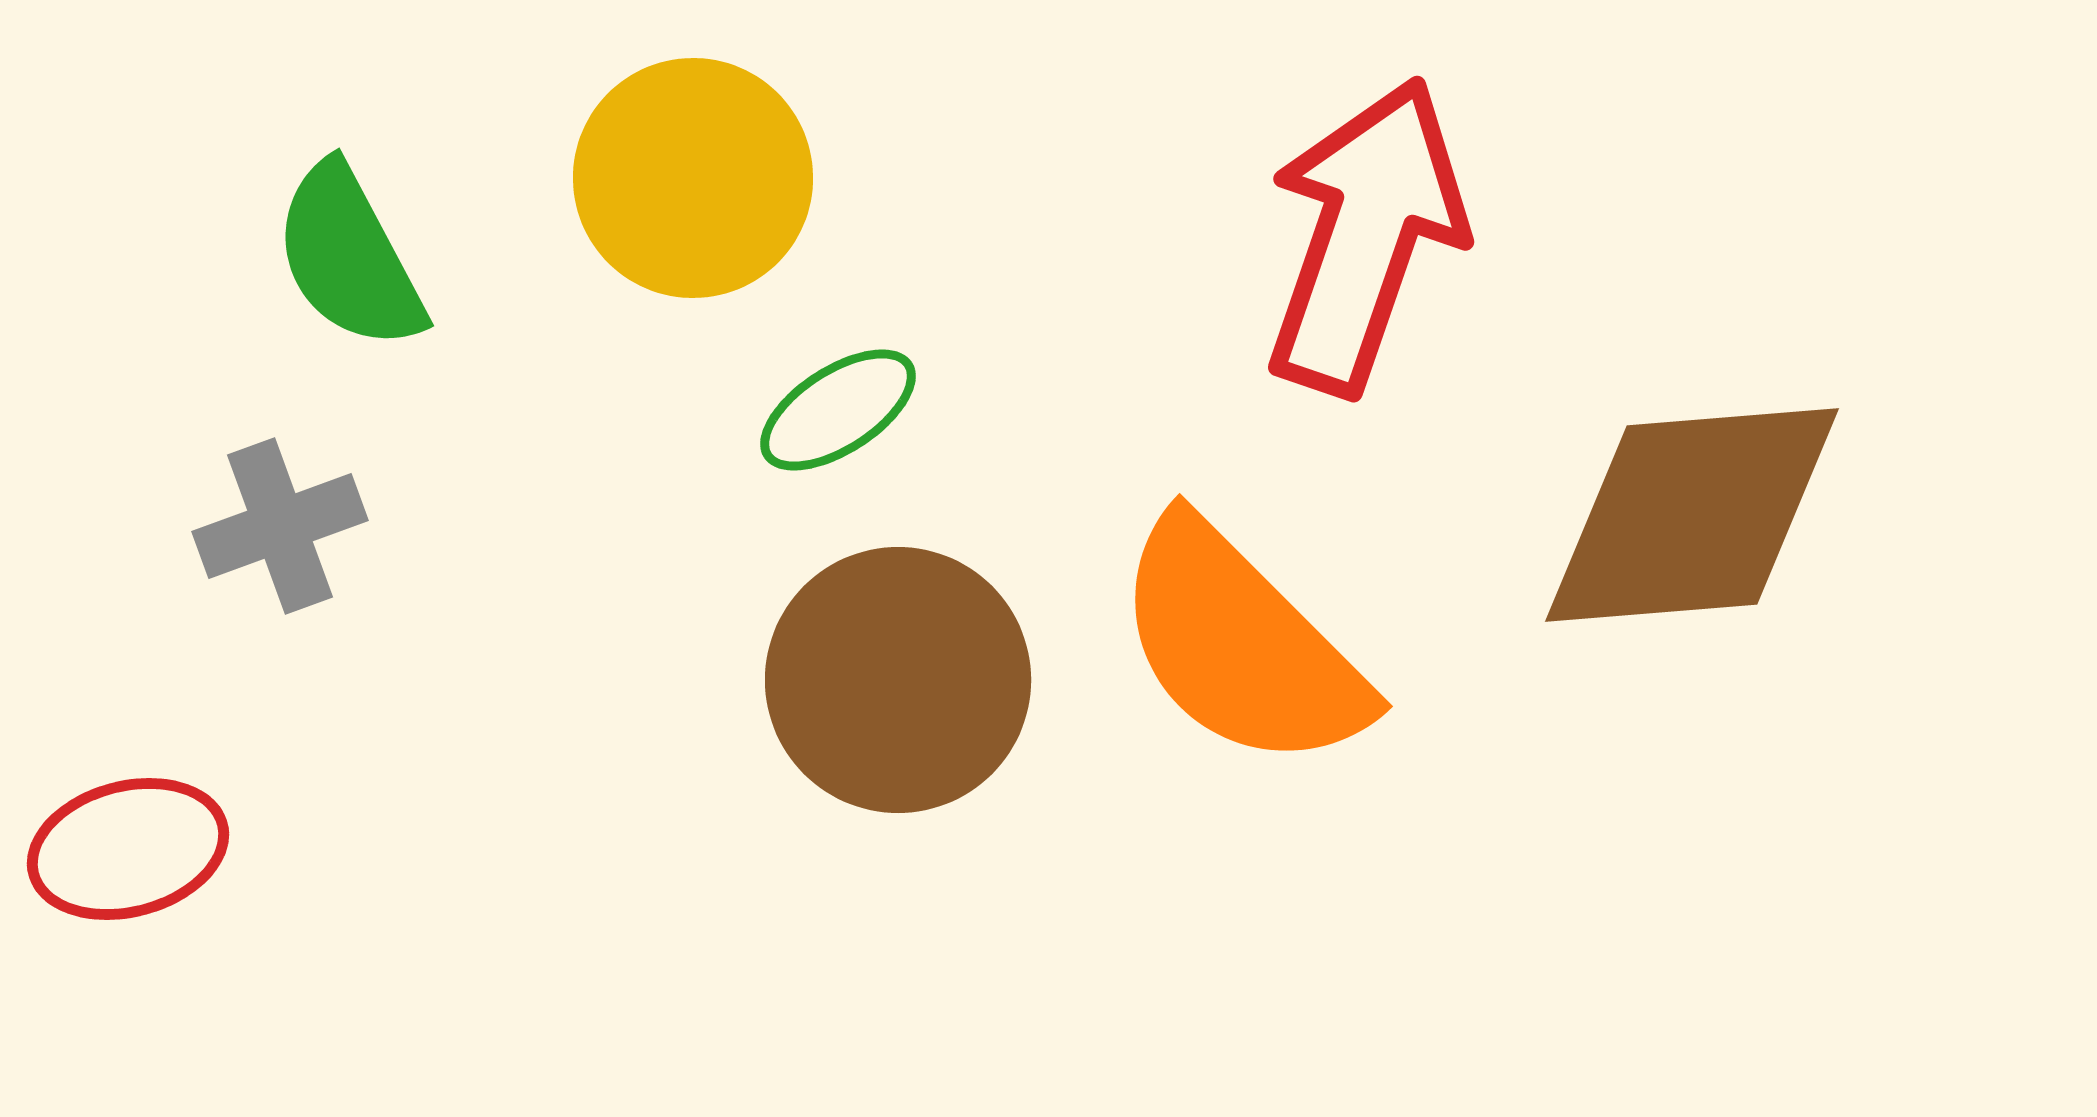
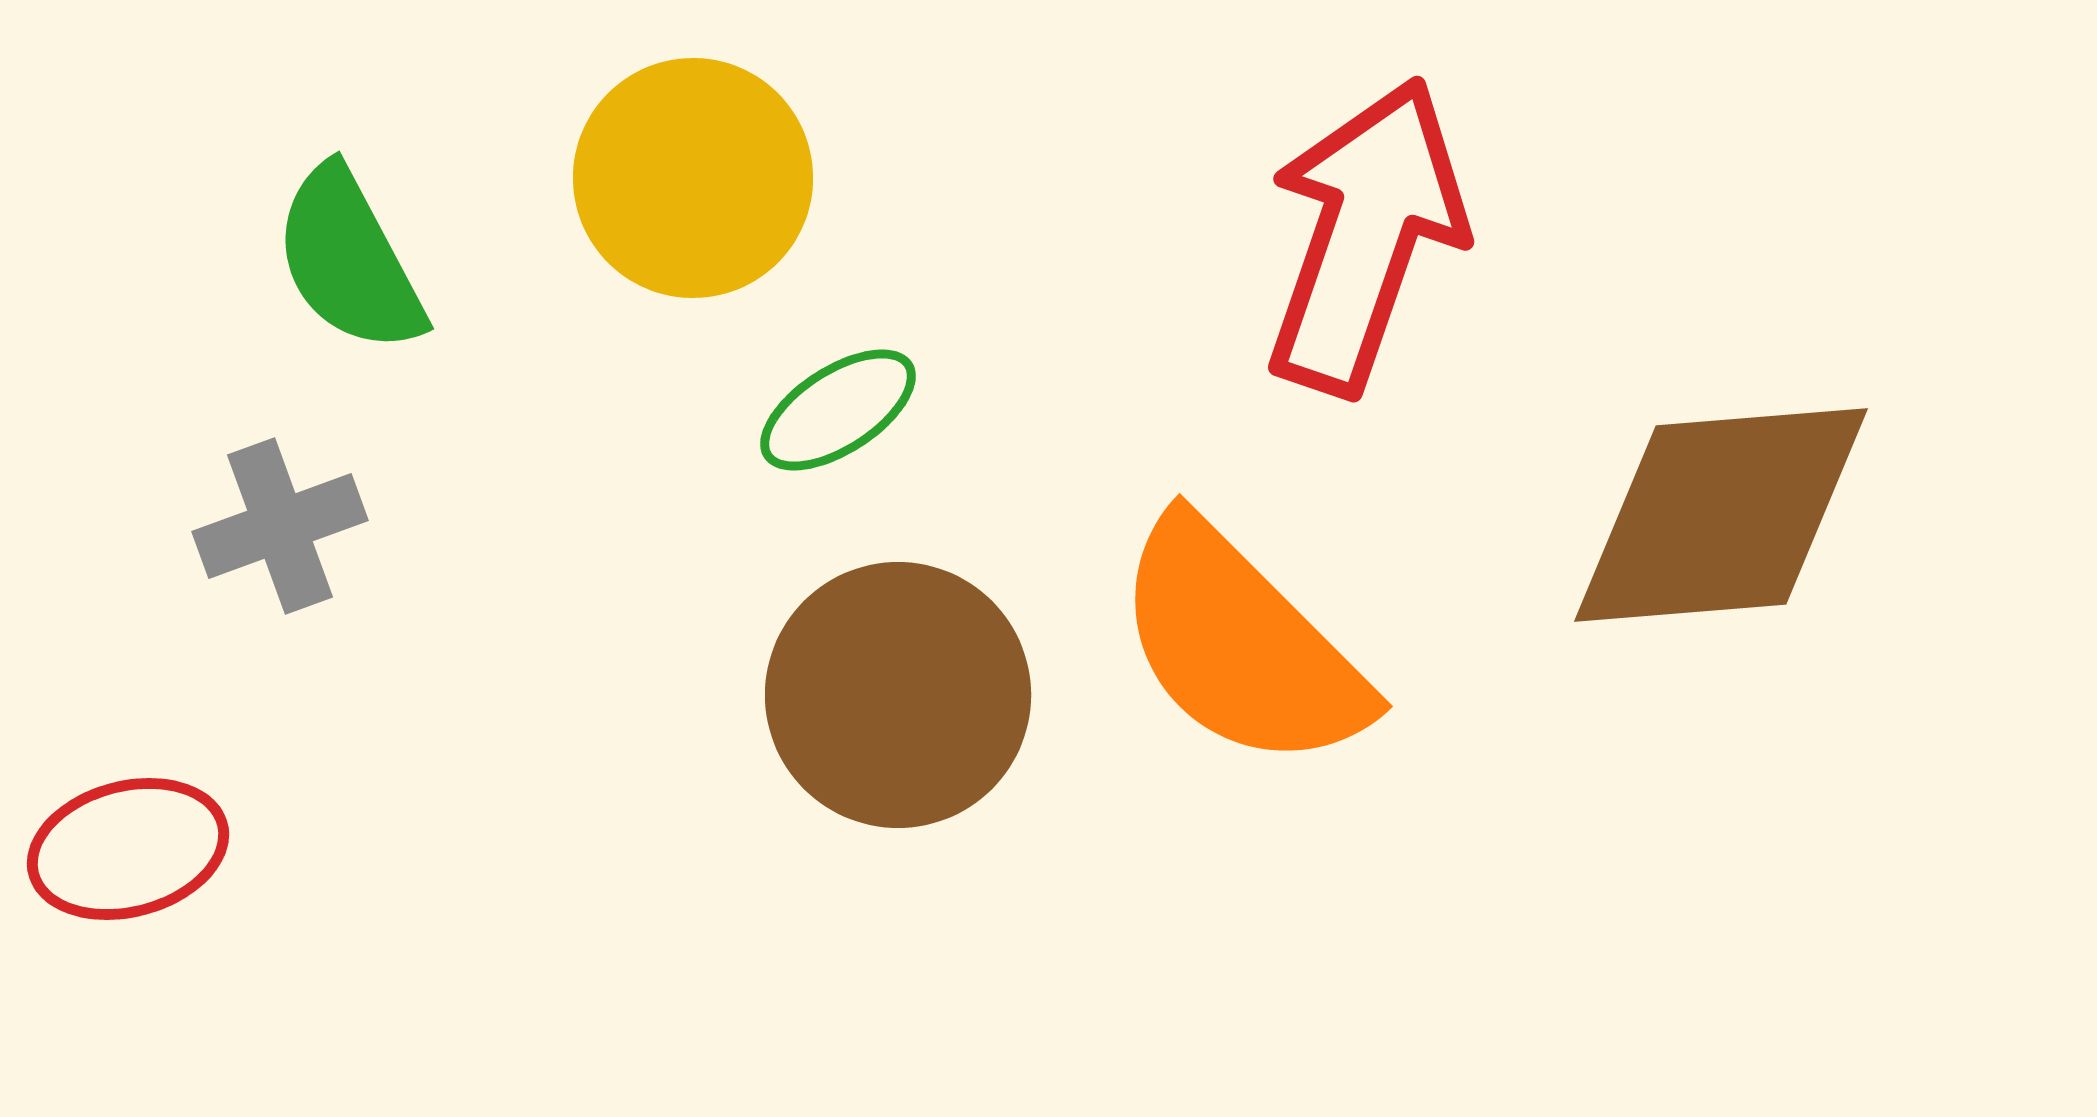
green semicircle: moved 3 px down
brown diamond: moved 29 px right
brown circle: moved 15 px down
